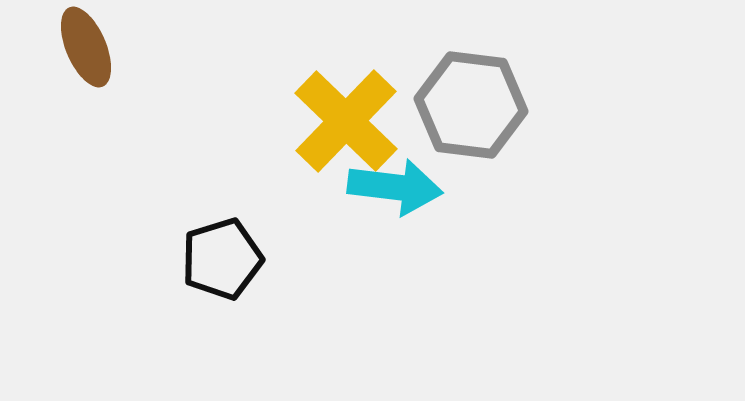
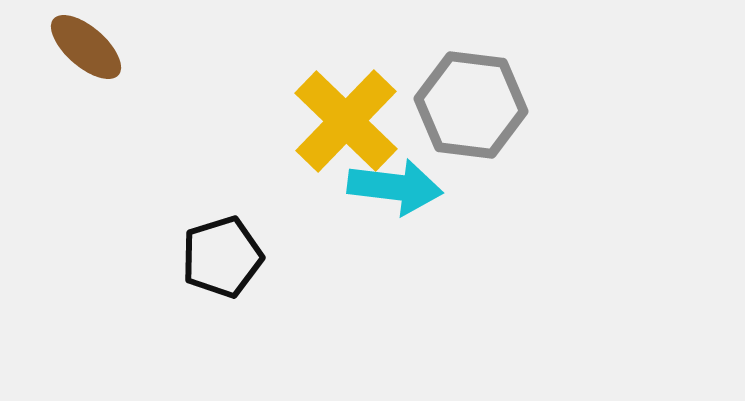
brown ellipse: rotated 26 degrees counterclockwise
black pentagon: moved 2 px up
